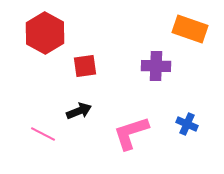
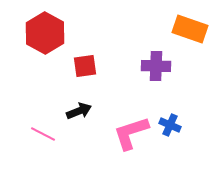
blue cross: moved 17 px left, 1 px down
